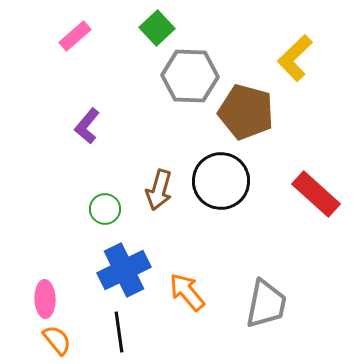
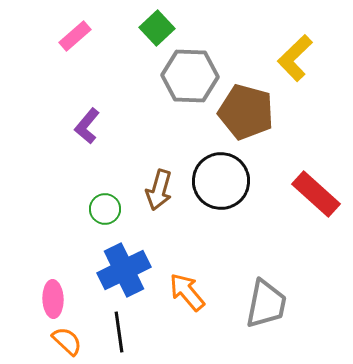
pink ellipse: moved 8 px right
orange semicircle: moved 10 px right, 1 px down; rotated 8 degrees counterclockwise
